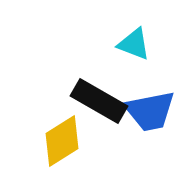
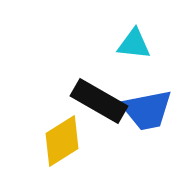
cyan triangle: rotated 15 degrees counterclockwise
blue trapezoid: moved 3 px left, 1 px up
